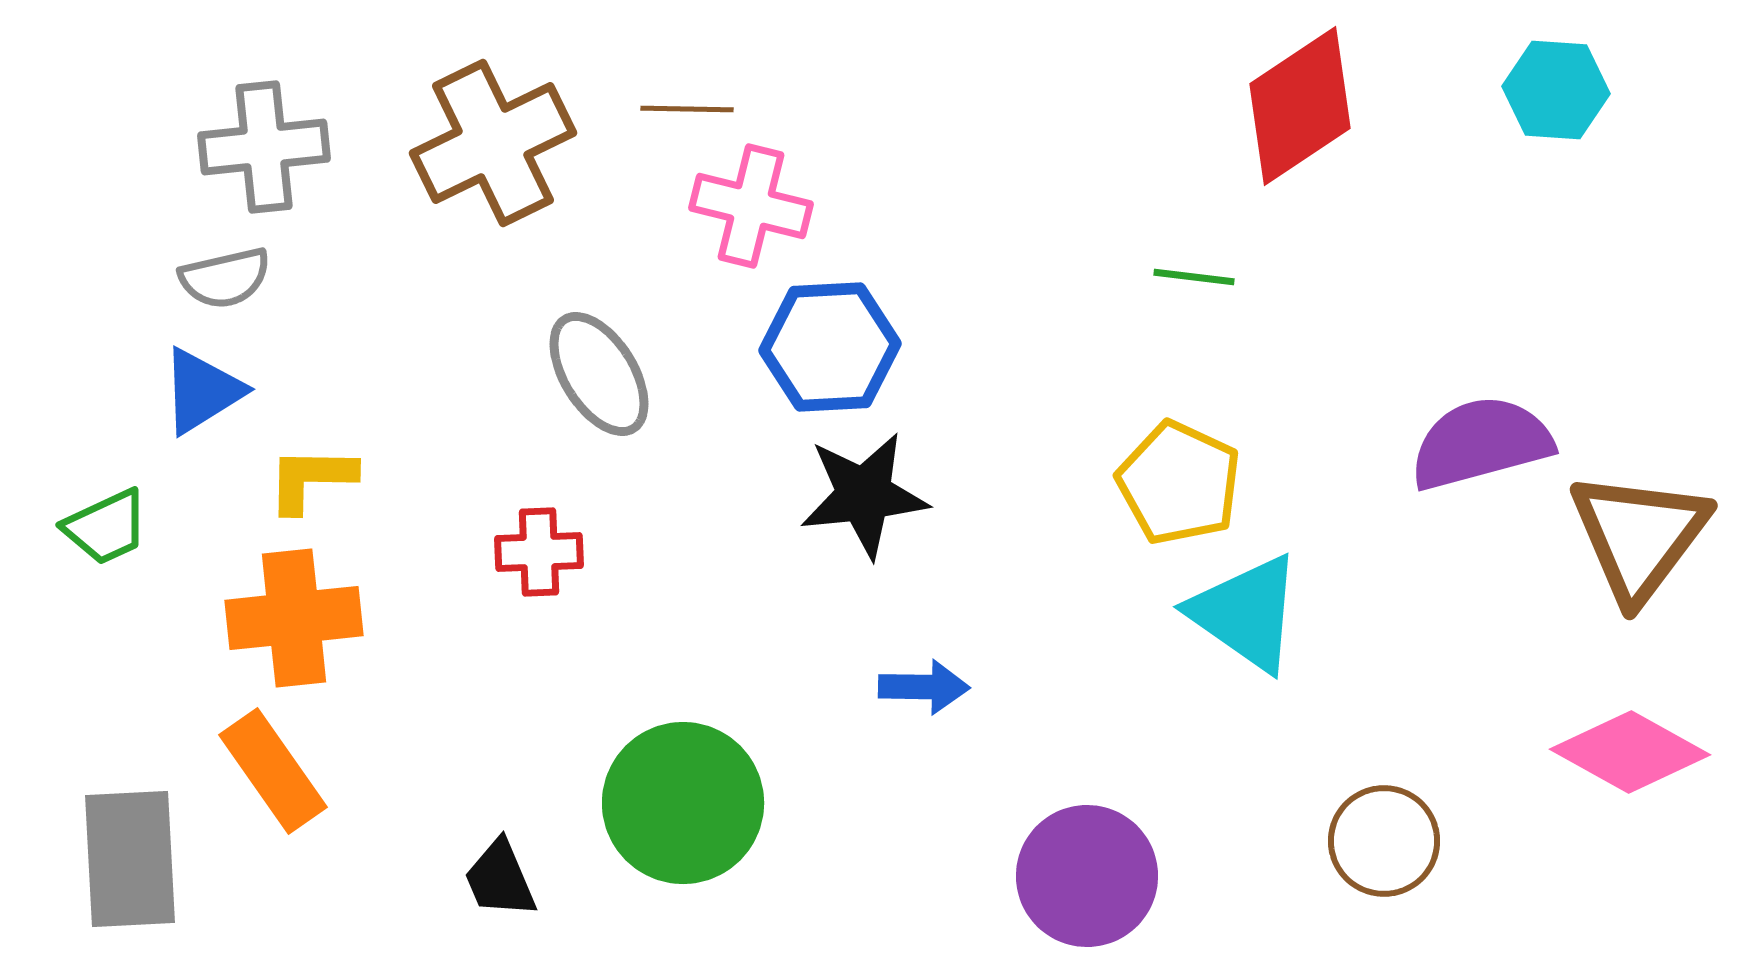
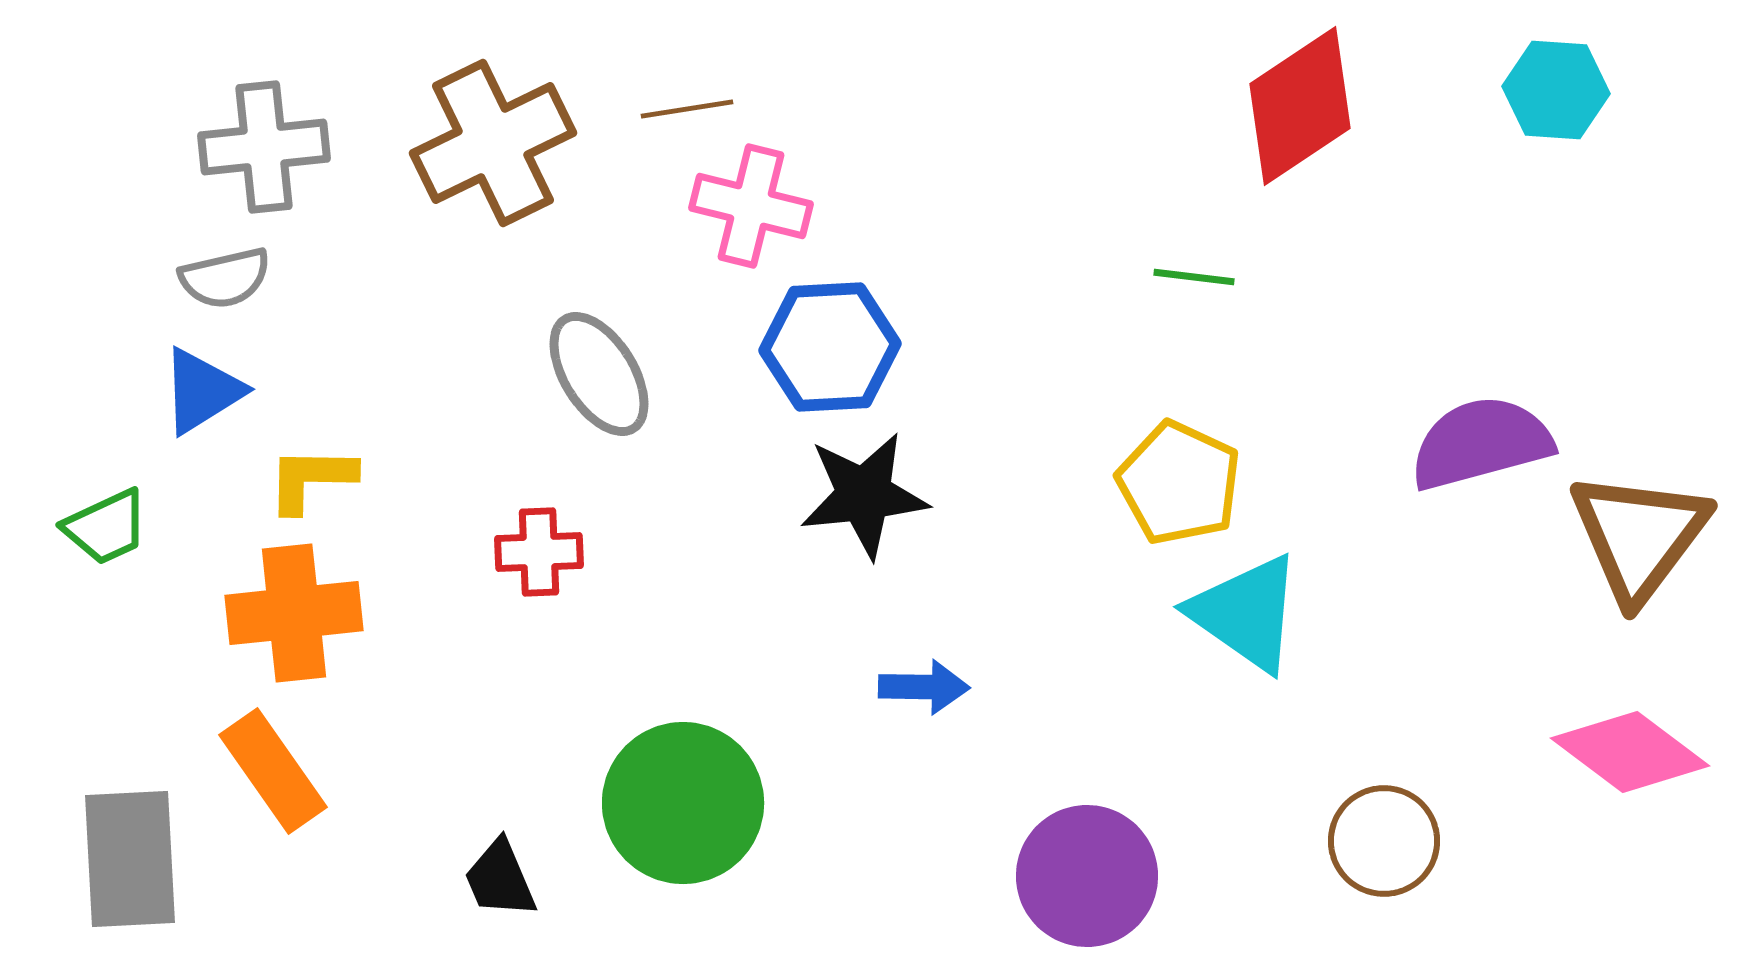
brown line: rotated 10 degrees counterclockwise
orange cross: moved 5 px up
pink diamond: rotated 8 degrees clockwise
